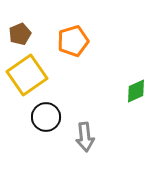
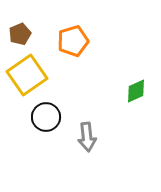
gray arrow: moved 2 px right
